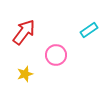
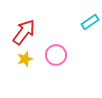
cyan rectangle: moved 1 px right, 8 px up
yellow star: moved 15 px up
